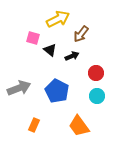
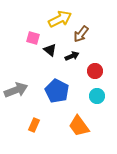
yellow arrow: moved 2 px right
red circle: moved 1 px left, 2 px up
gray arrow: moved 3 px left, 2 px down
